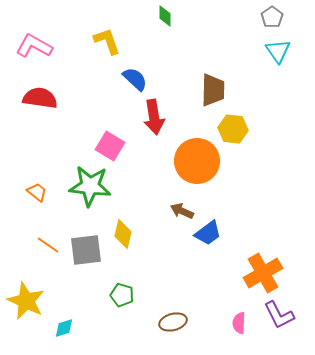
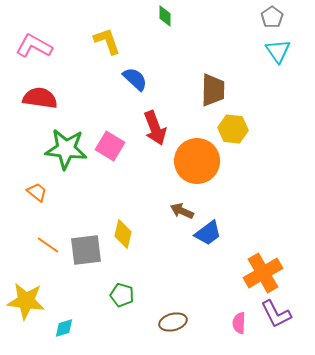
red arrow: moved 1 px right, 11 px down; rotated 12 degrees counterclockwise
green star: moved 24 px left, 37 px up
yellow star: rotated 18 degrees counterclockwise
purple L-shape: moved 3 px left, 1 px up
